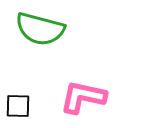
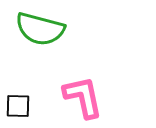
pink L-shape: rotated 66 degrees clockwise
